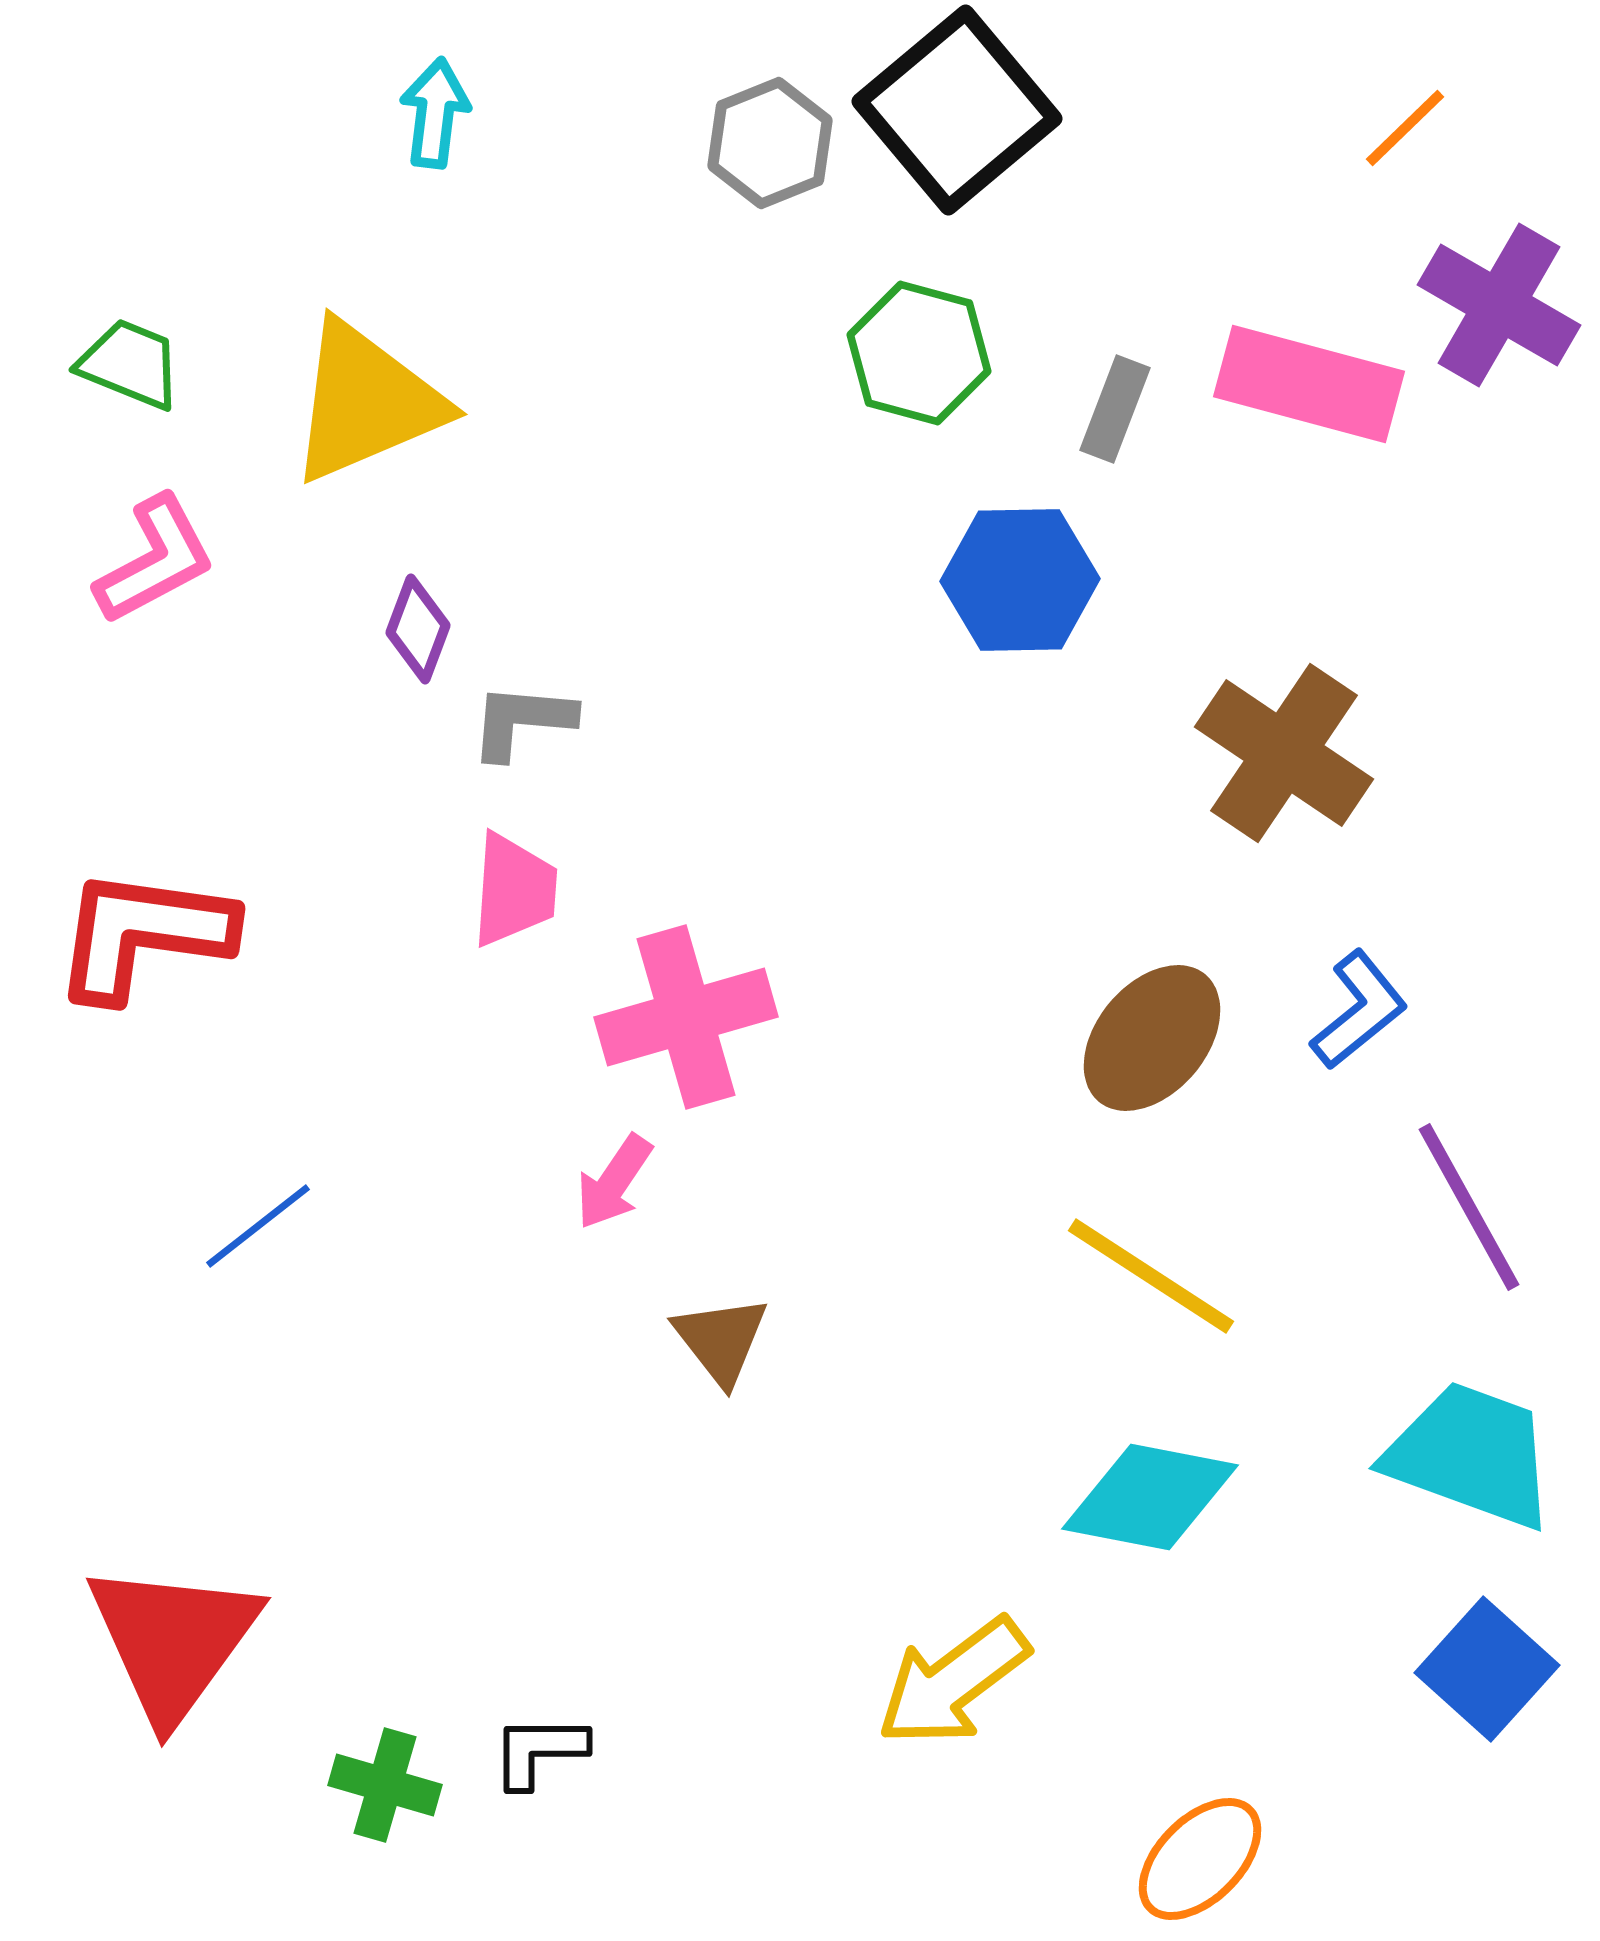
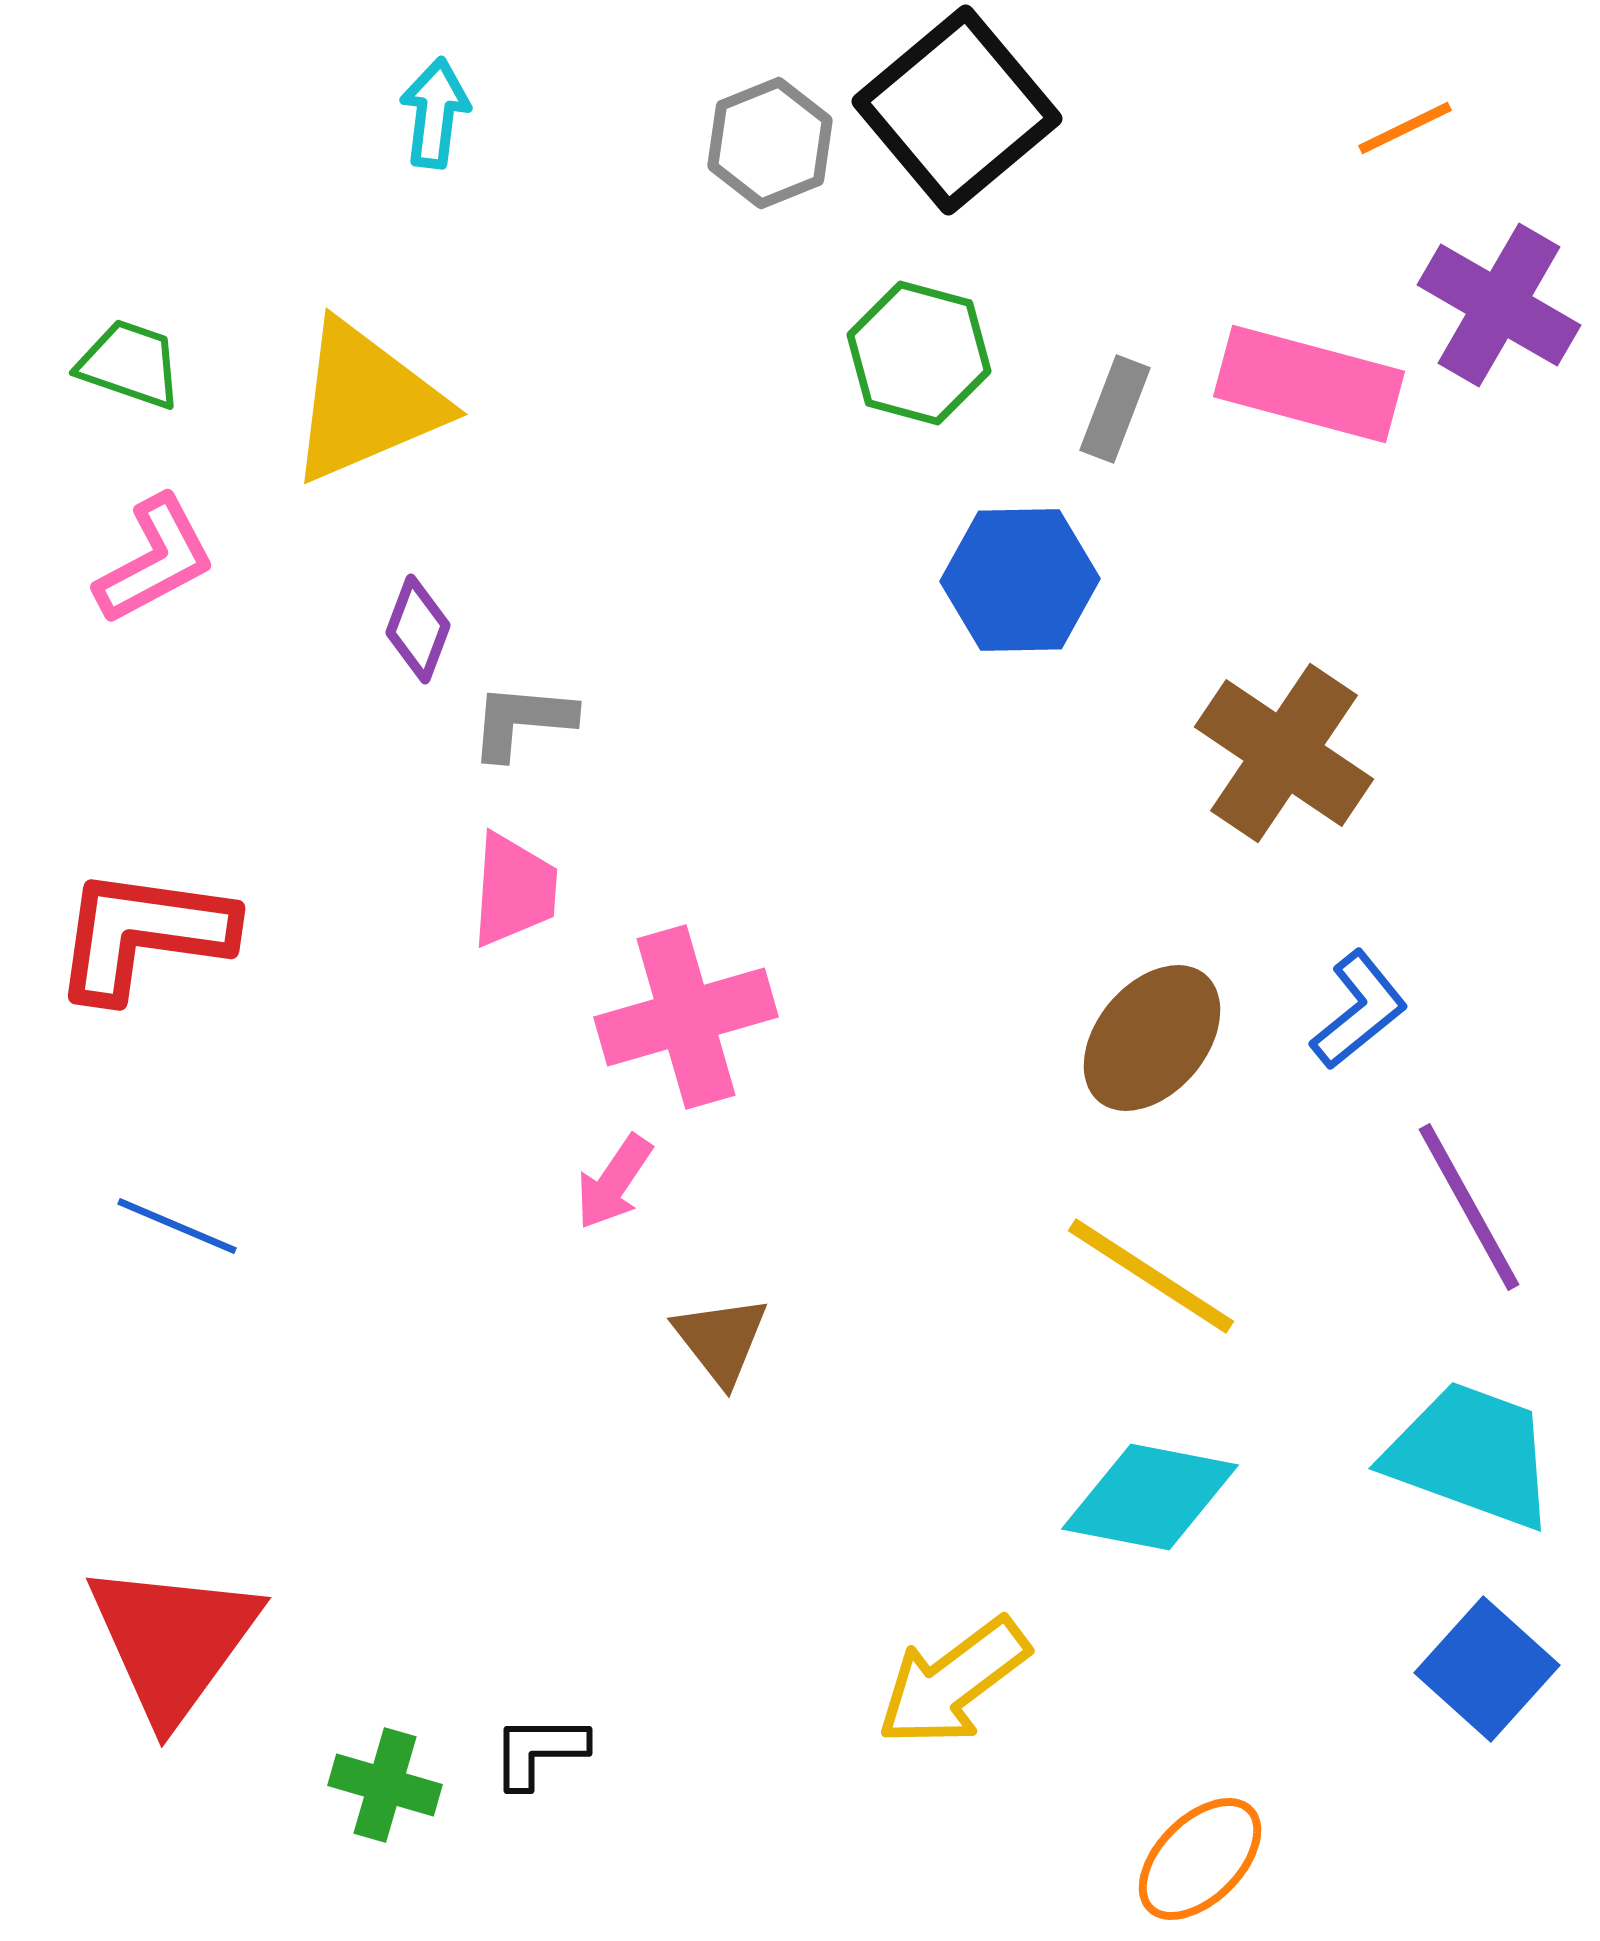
orange line: rotated 18 degrees clockwise
green trapezoid: rotated 3 degrees counterclockwise
blue line: moved 81 px left; rotated 61 degrees clockwise
